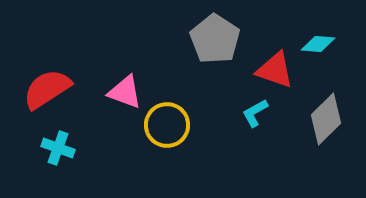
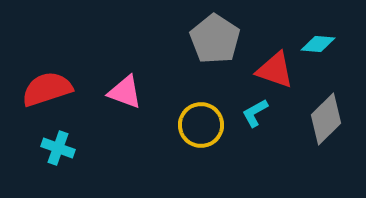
red semicircle: rotated 15 degrees clockwise
yellow circle: moved 34 px right
